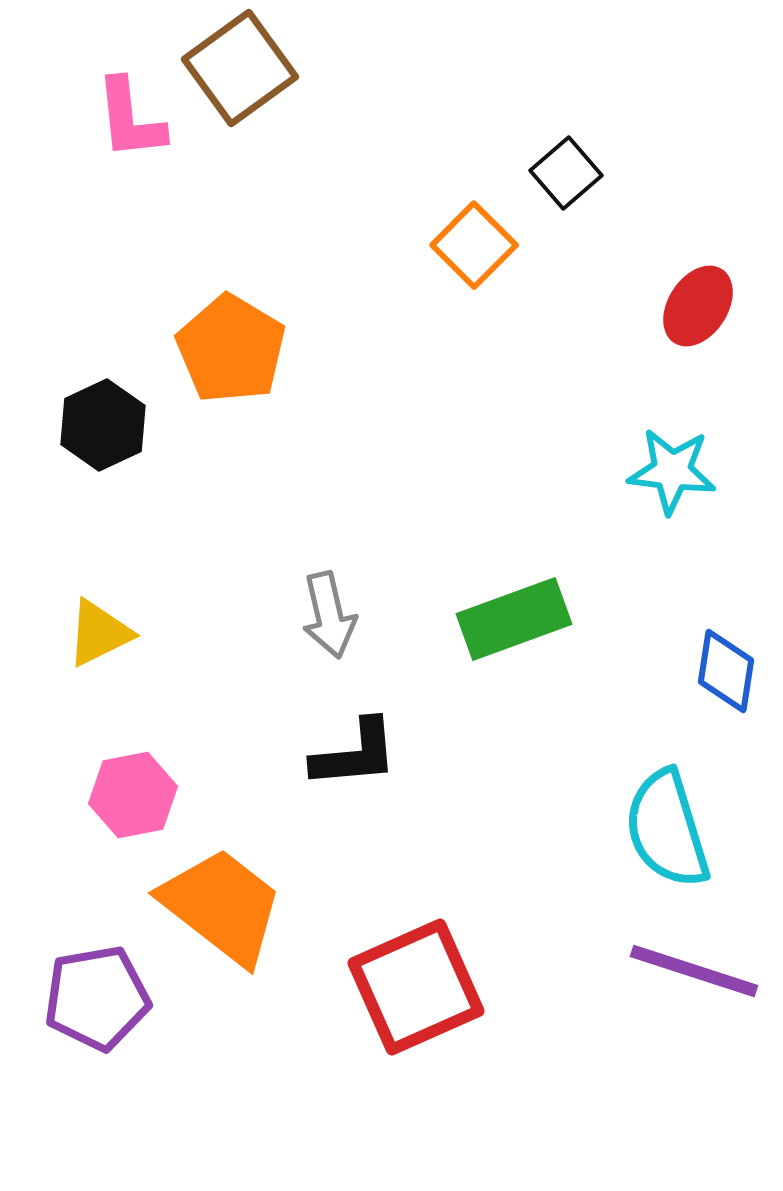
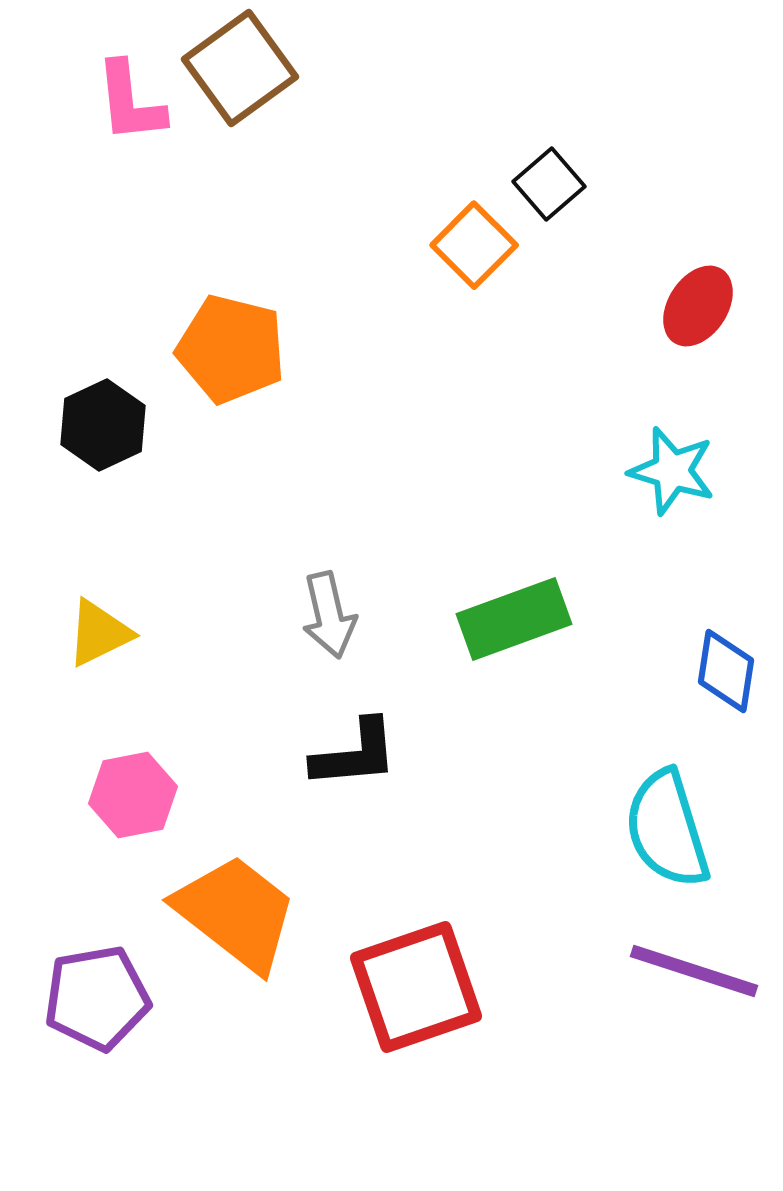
pink L-shape: moved 17 px up
black square: moved 17 px left, 11 px down
orange pentagon: rotated 17 degrees counterclockwise
cyan star: rotated 10 degrees clockwise
orange trapezoid: moved 14 px right, 7 px down
red square: rotated 5 degrees clockwise
